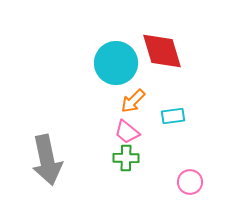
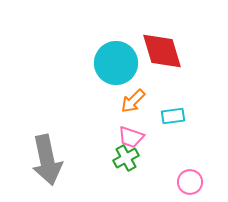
pink trapezoid: moved 4 px right, 5 px down; rotated 20 degrees counterclockwise
green cross: rotated 30 degrees counterclockwise
